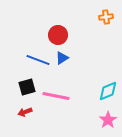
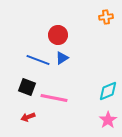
black square: rotated 36 degrees clockwise
pink line: moved 2 px left, 2 px down
red arrow: moved 3 px right, 5 px down
